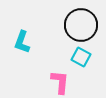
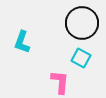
black circle: moved 1 px right, 2 px up
cyan square: moved 1 px down
